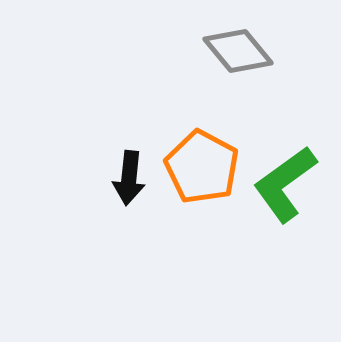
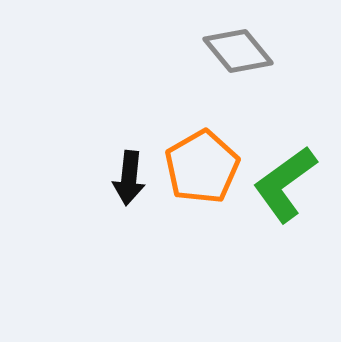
orange pentagon: rotated 14 degrees clockwise
